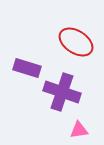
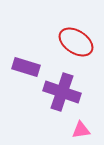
purple rectangle: moved 1 px left, 1 px up
pink triangle: moved 2 px right
